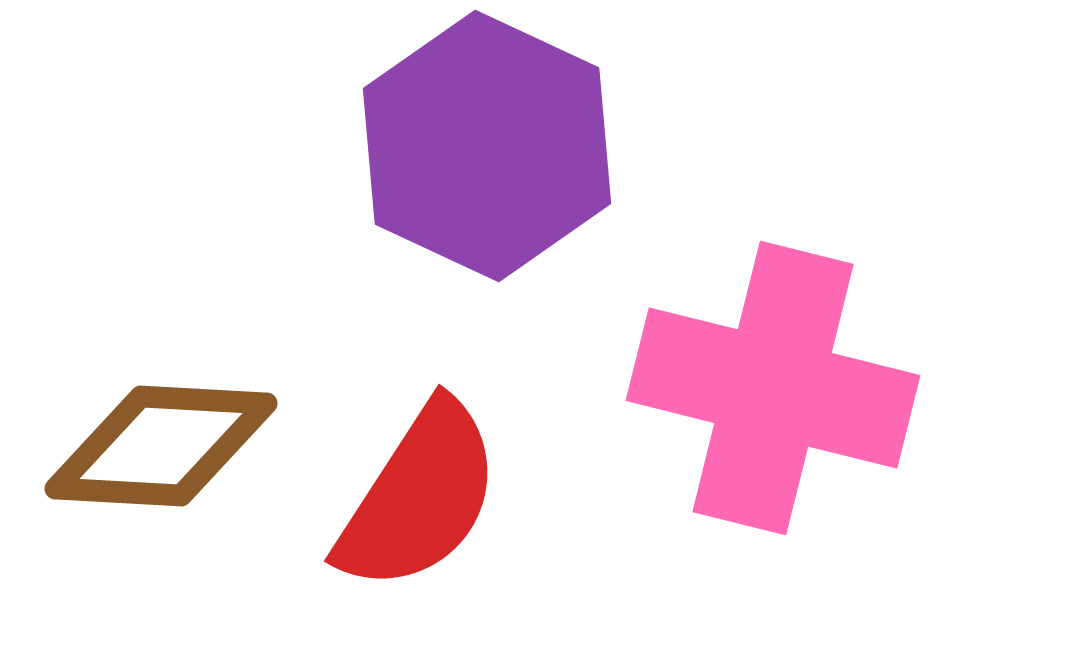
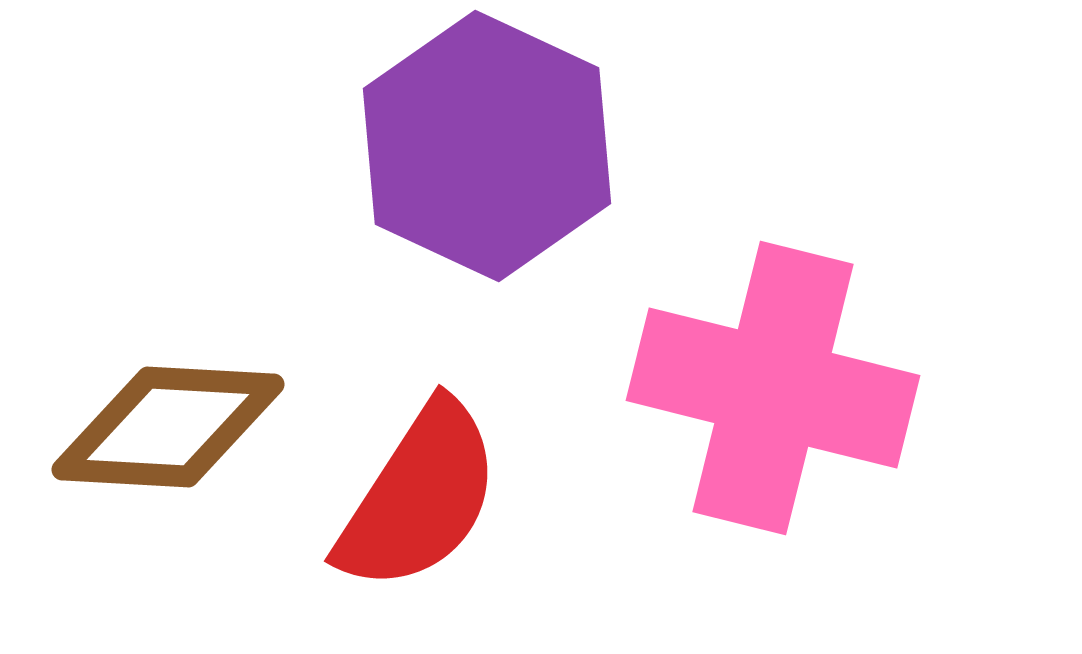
brown diamond: moved 7 px right, 19 px up
